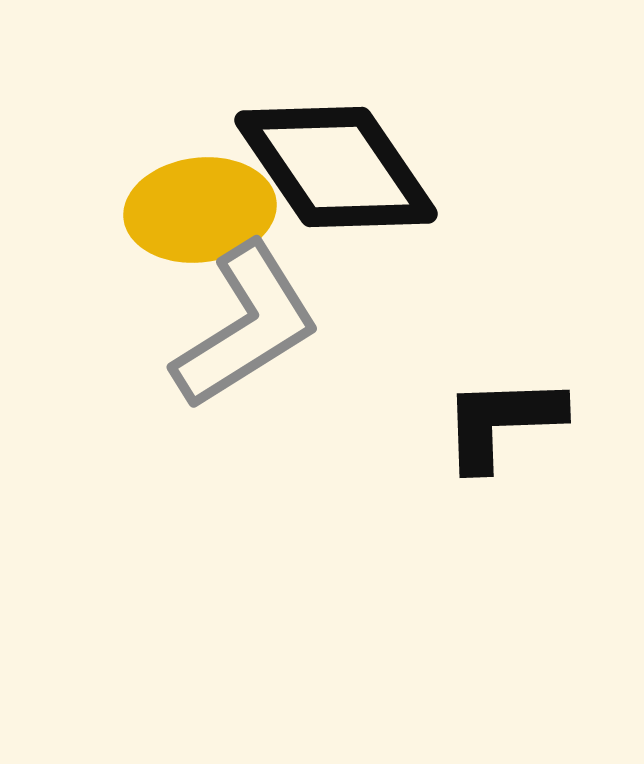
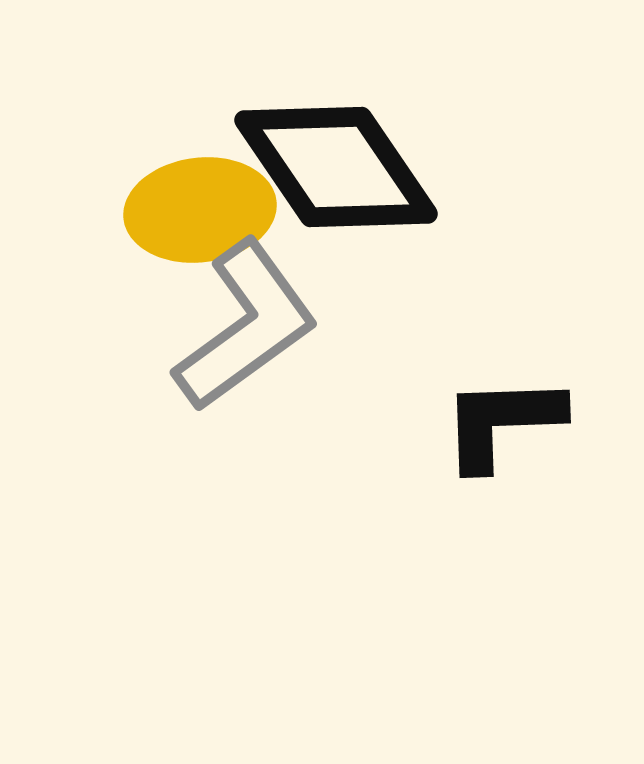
gray L-shape: rotated 4 degrees counterclockwise
